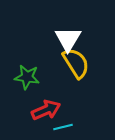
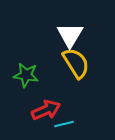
white triangle: moved 2 px right, 4 px up
green star: moved 1 px left, 2 px up
cyan line: moved 1 px right, 3 px up
